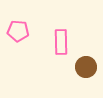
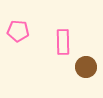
pink rectangle: moved 2 px right
